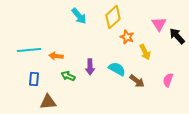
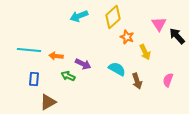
cyan arrow: rotated 108 degrees clockwise
cyan line: rotated 10 degrees clockwise
purple arrow: moved 7 px left, 3 px up; rotated 63 degrees counterclockwise
brown arrow: rotated 35 degrees clockwise
brown triangle: rotated 24 degrees counterclockwise
